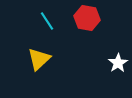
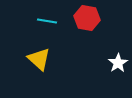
cyan line: rotated 48 degrees counterclockwise
yellow triangle: rotated 35 degrees counterclockwise
